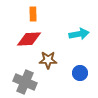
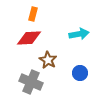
orange rectangle: rotated 16 degrees clockwise
red diamond: moved 1 px up
brown star: rotated 30 degrees clockwise
gray cross: moved 6 px right
